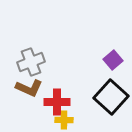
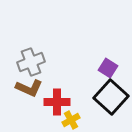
purple square: moved 5 px left, 8 px down; rotated 18 degrees counterclockwise
yellow cross: moved 7 px right; rotated 30 degrees counterclockwise
